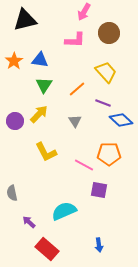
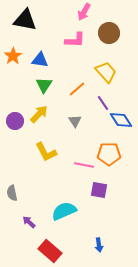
black triangle: rotated 25 degrees clockwise
orange star: moved 1 px left, 5 px up
purple line: rotated 35 degrees clockwise
blue diamond: rotated 15 degrees clockwise
pink line: rotated 18 degrees counterclockwise
red rectangle: moved 3 px right, 2 px down
